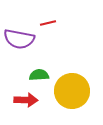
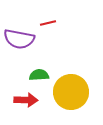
yellow circle: moved 1 px left, 1 px down
